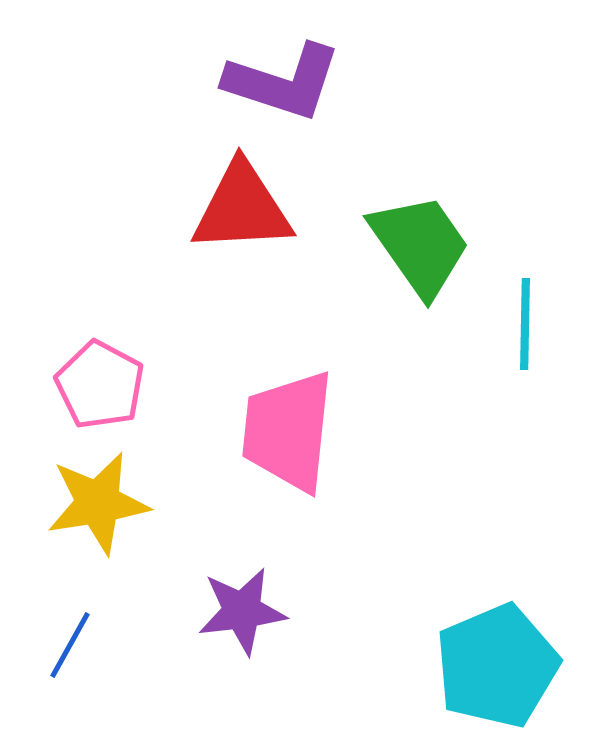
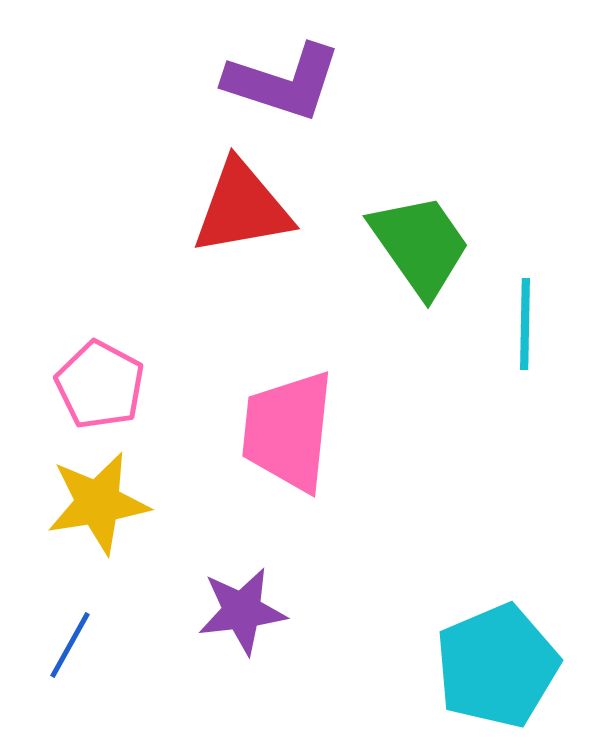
red triangle: rotated 7 degrees counterclockwise
